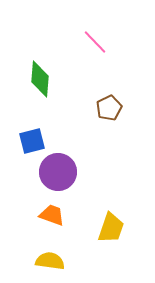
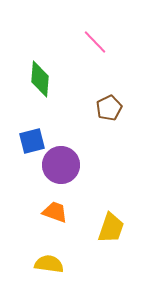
purple circle: moved 3 px right, 7 px up
orange trapezoid: moved 3 px right, 3 px up
yellow semicircle: moved 1 px left, 3 px down
